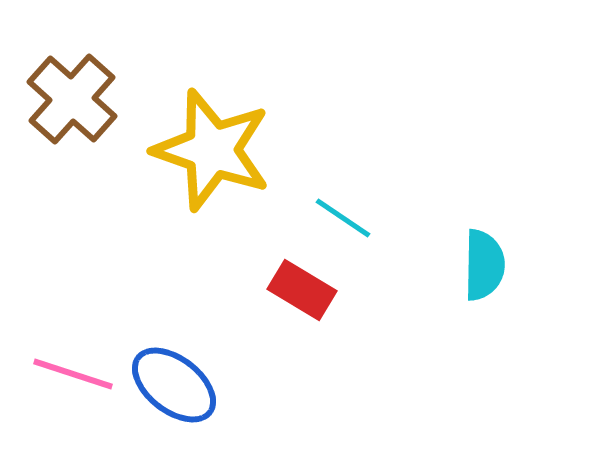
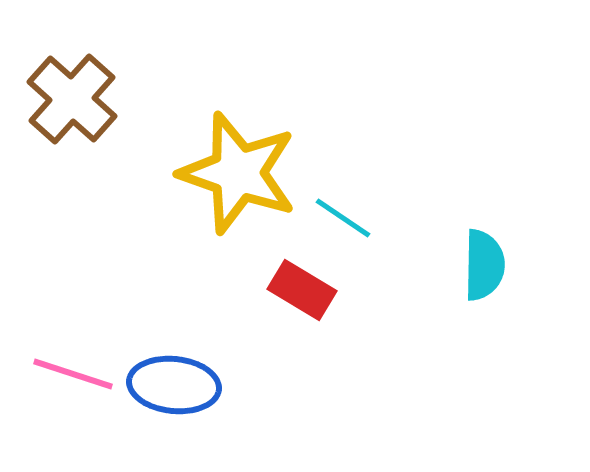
yellow star: moved 26 px right, 23 px down
blue ellipse: rotated 32 degrees counterclockwise
